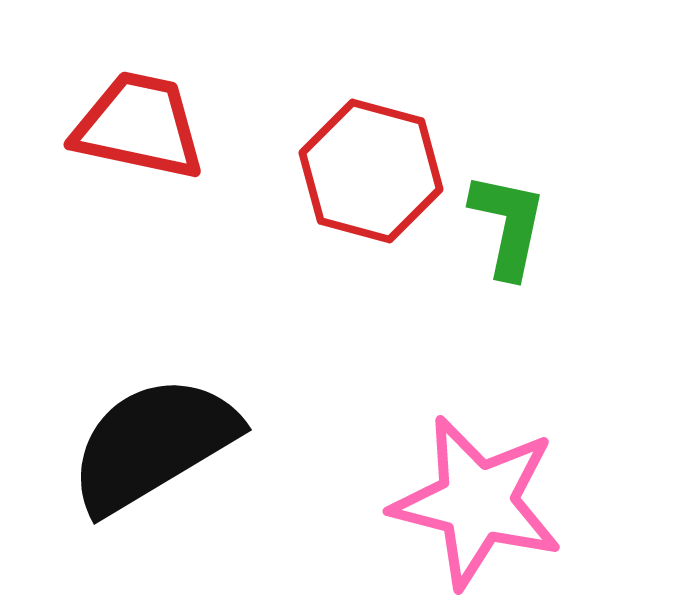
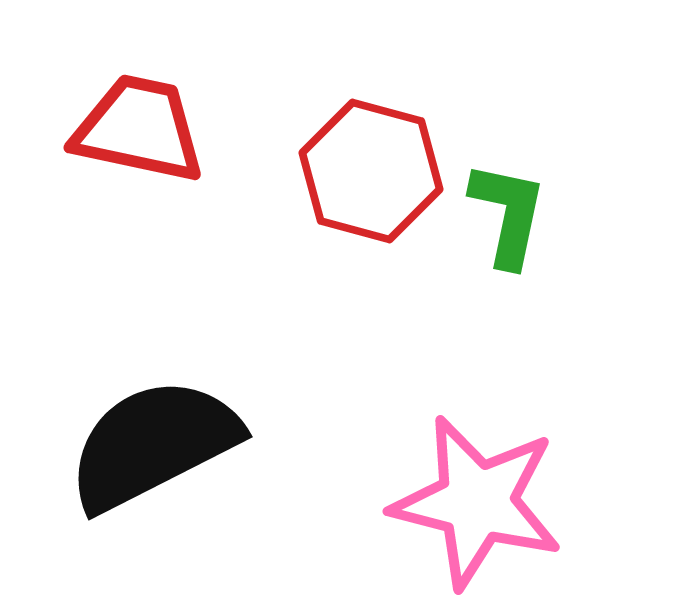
red trapezoid: moved 3 px down
green L-shape: moved 11 px up
black semicircle: rotated 4 degrees clockwise
